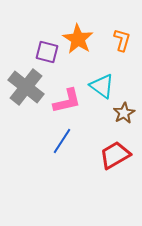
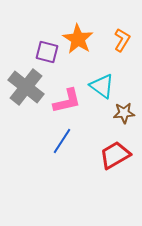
orange L-shape: rotated 15 degrees clockwise
brown star: rotated 25 degrees clockwise
